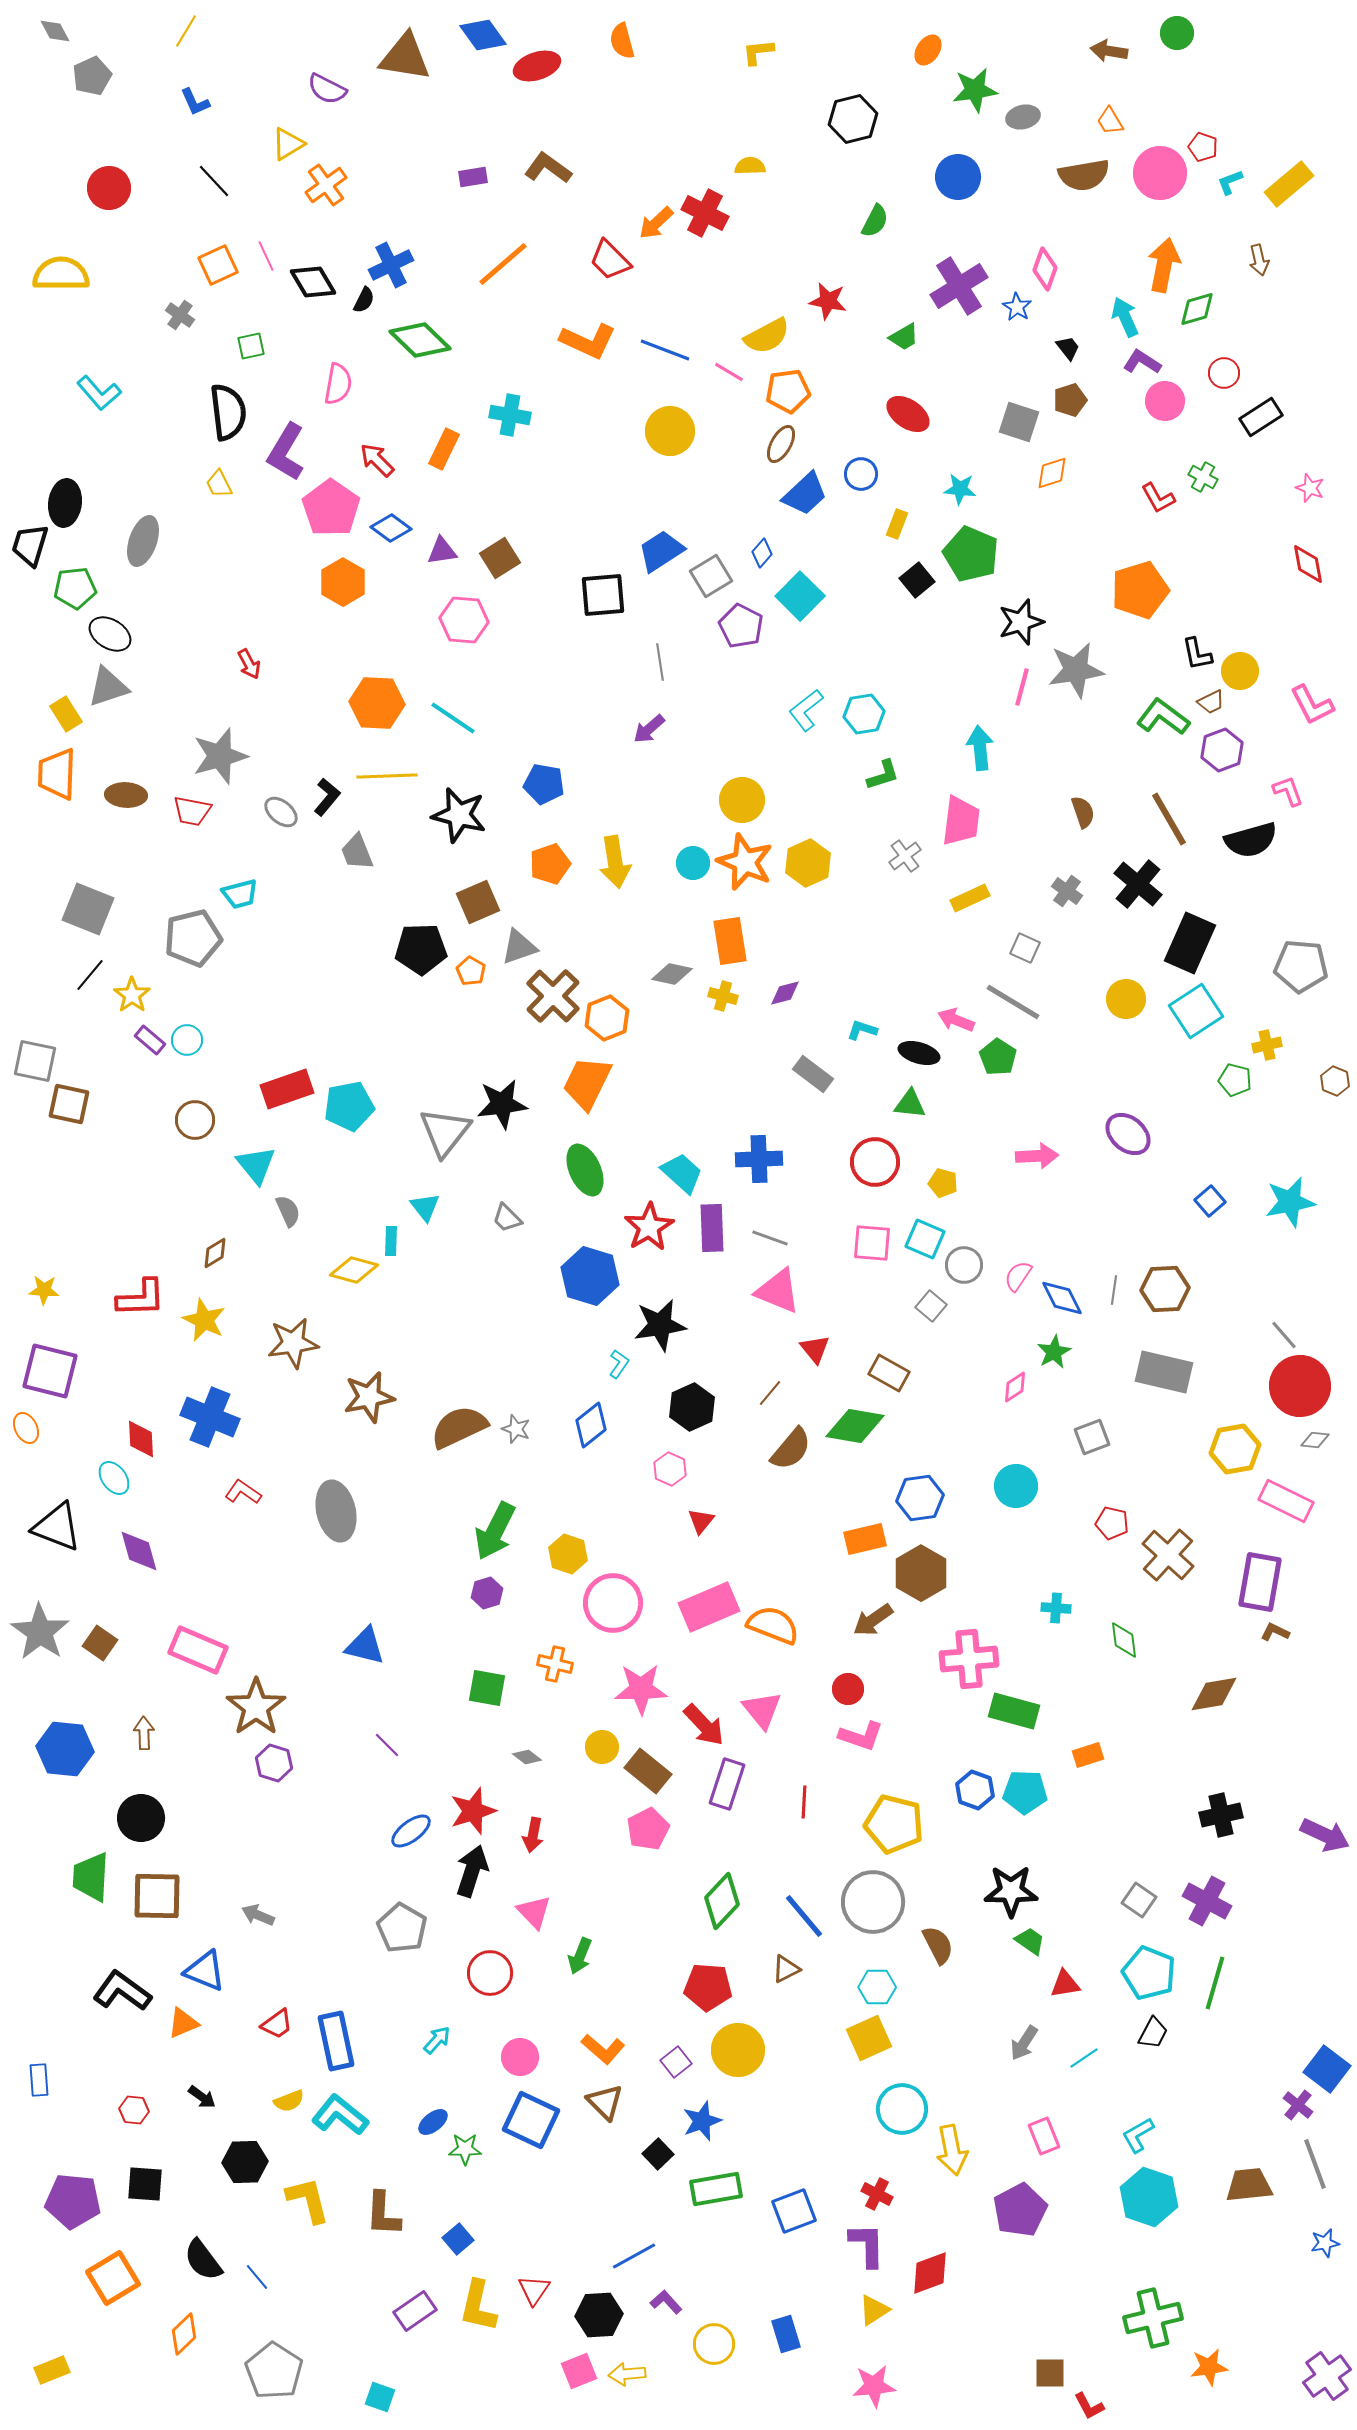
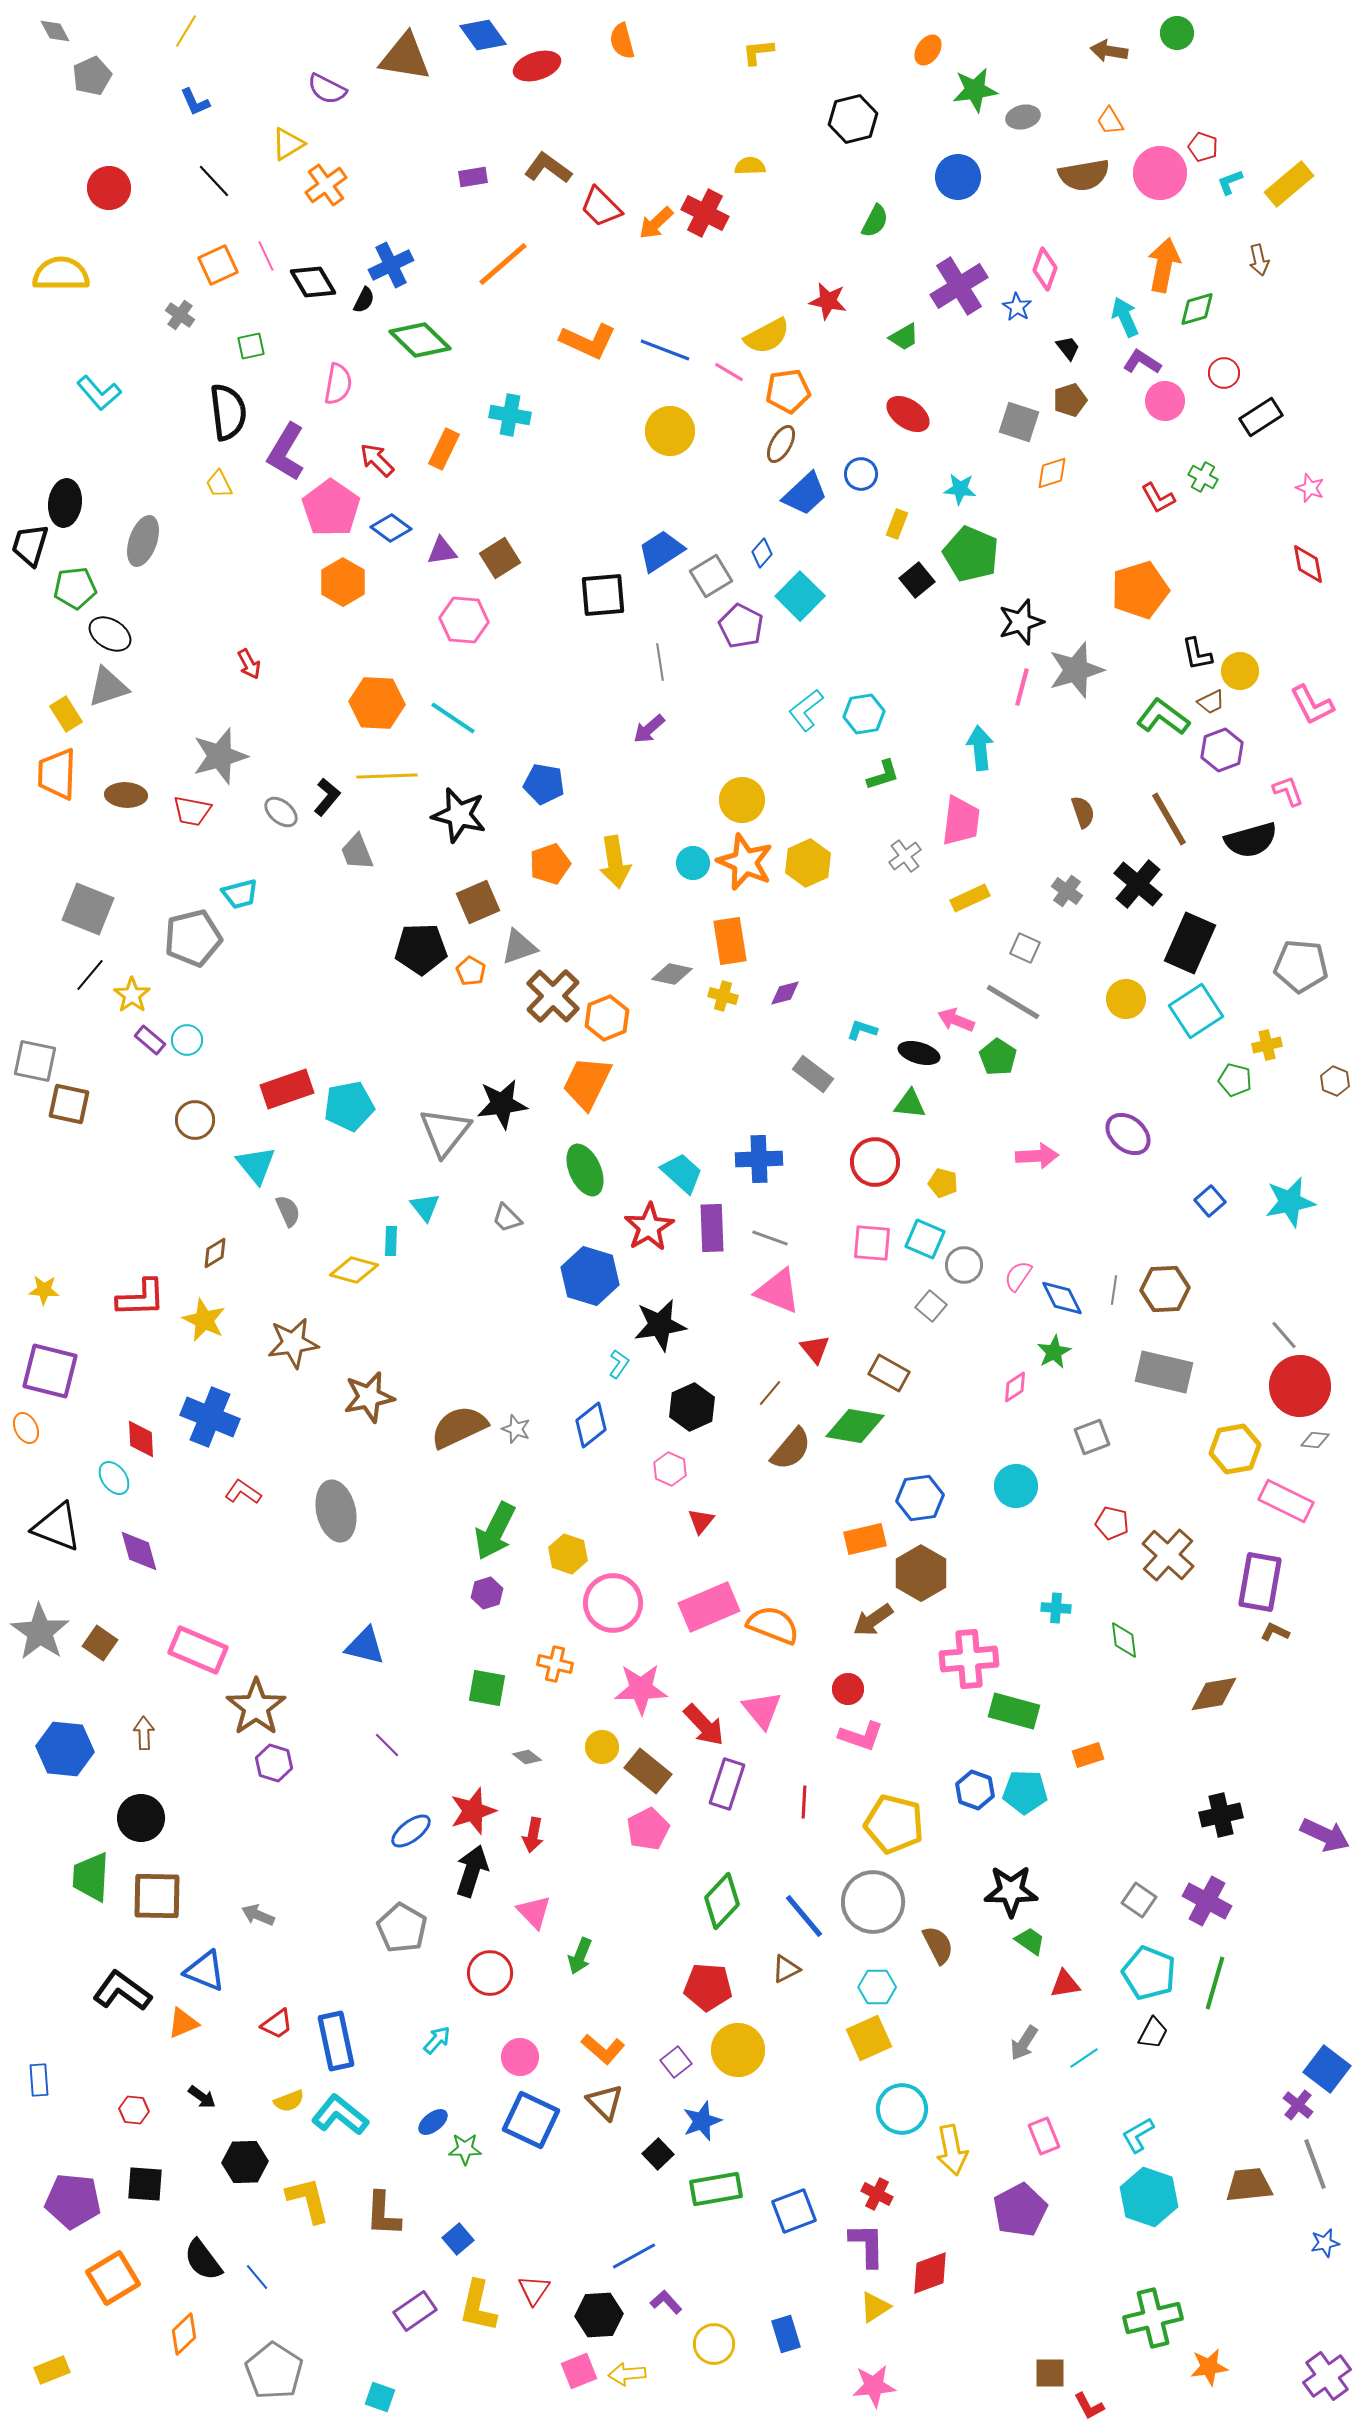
red trapezoid at (610, 260): moved 9 px left, 53 px up
gray star at (1076, 670): rotated 8 degrees counterclockwise
yellow triangle at (874, 2310): moved 1 px right, 3 px up
